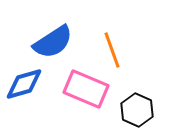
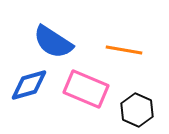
blue semicircle: rotated 66 degrees clockwise
orange line: moved 12 px right; rotated 60 degrees counterclockwise
blue diamond: moved 5 px right, 1 px down
